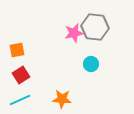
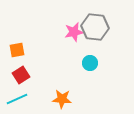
pink star: moved 1 px up
cyan circle: moved 1 px left, 1 px up
cyan line: moved 3 px left, 1 px up
